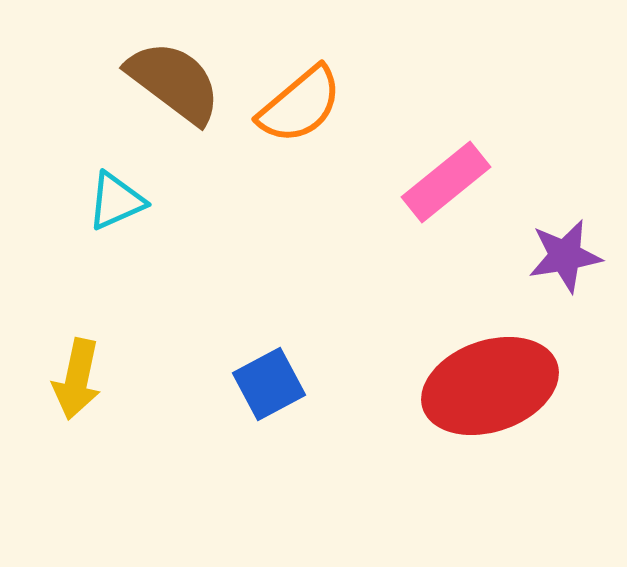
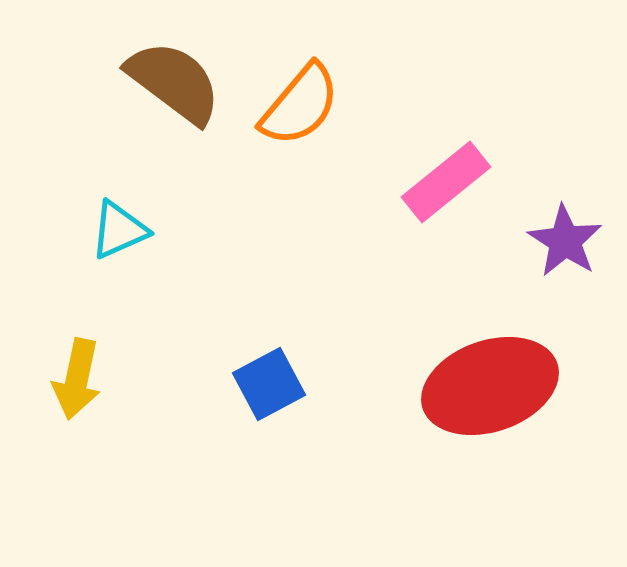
orange semicircle: rotated 10 degrees counterclockwise
cyan triangle: moved 3 px right, 29 px down
purple star: moved 15 px up; rotated 30 degrees counterclockwise
